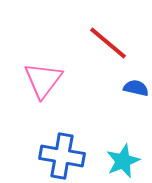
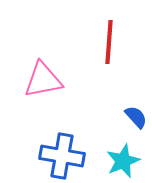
red line: moved 1 px right, 1 px up; rotated 54 degrees clockwise
pink triangle: rotated 42 degrees clockwise
blue semicircle: moved 29 px down; rotated 35 degrees clockwise
